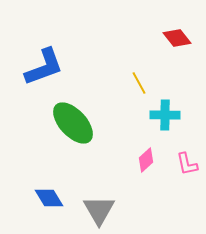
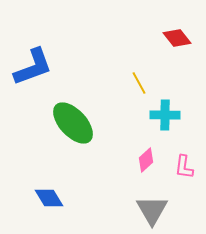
blue L-shape: moved 11 px left
pink L-shape: moved 3 px left, 3 px down; rotated 20 degrees clockwise
gray triangle: moved 53 px right
